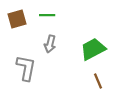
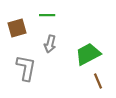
brown square: moved 9 px down
green trapezoid: moved 5 px left, 5 px down
